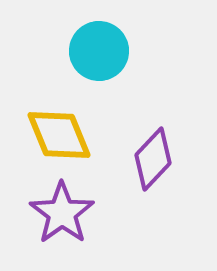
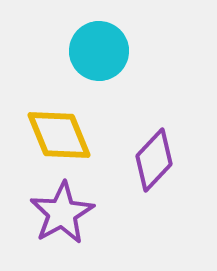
purple diamond: moved 1 px right, 1 px down
purple star: rotated 6 degrees clockwise
